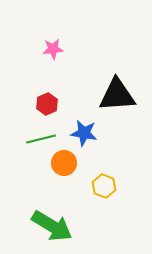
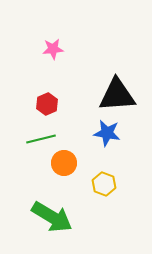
blue star: moved 23 px right
yellow hexagon: moved 2 px up
green arrow: moved 9 px up
